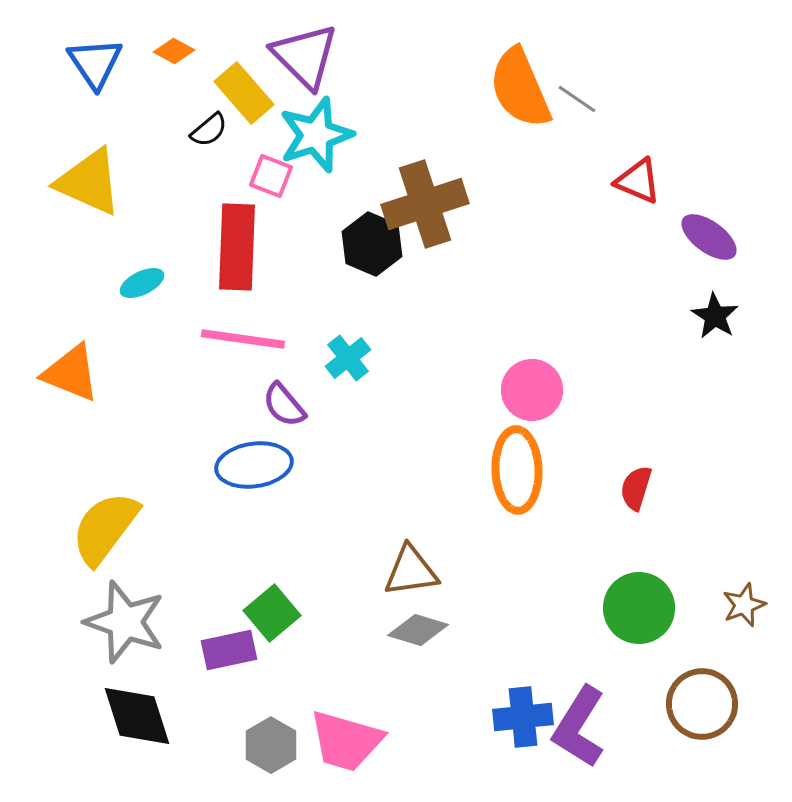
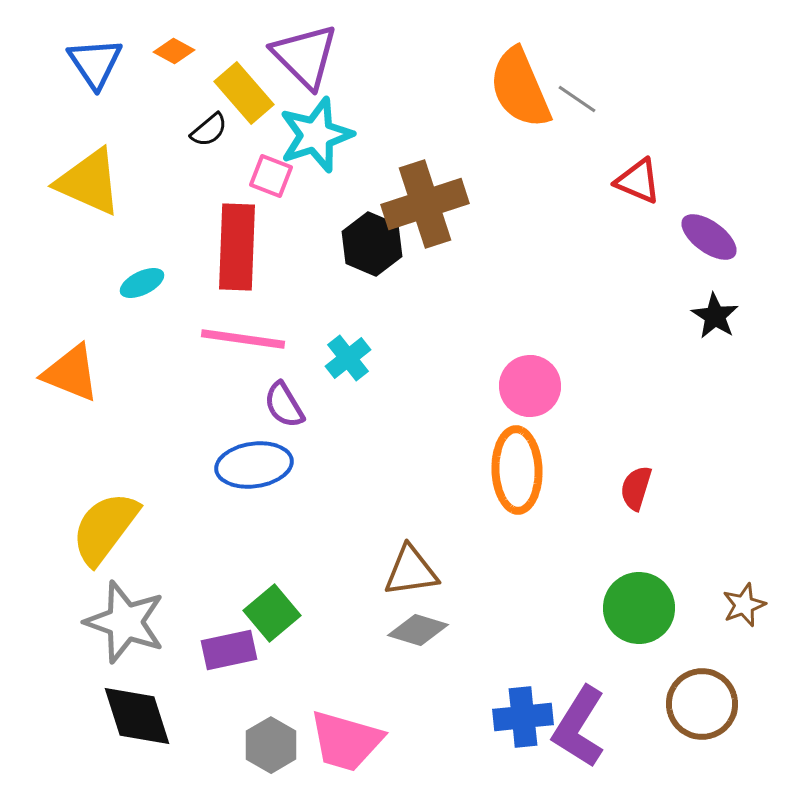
pink circle: moved 2 px left, 4 px up
purple semicircle: rotated 9 degrees clockwise
